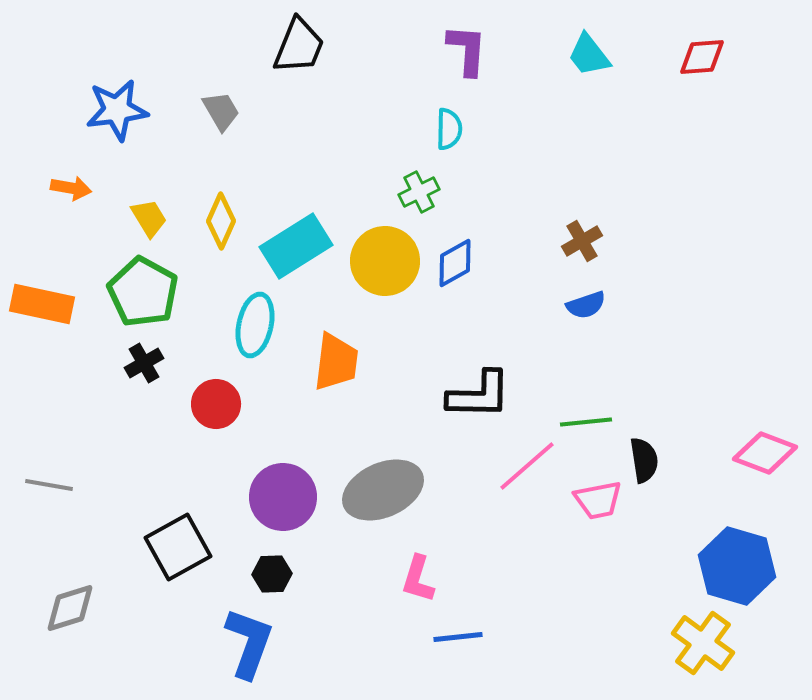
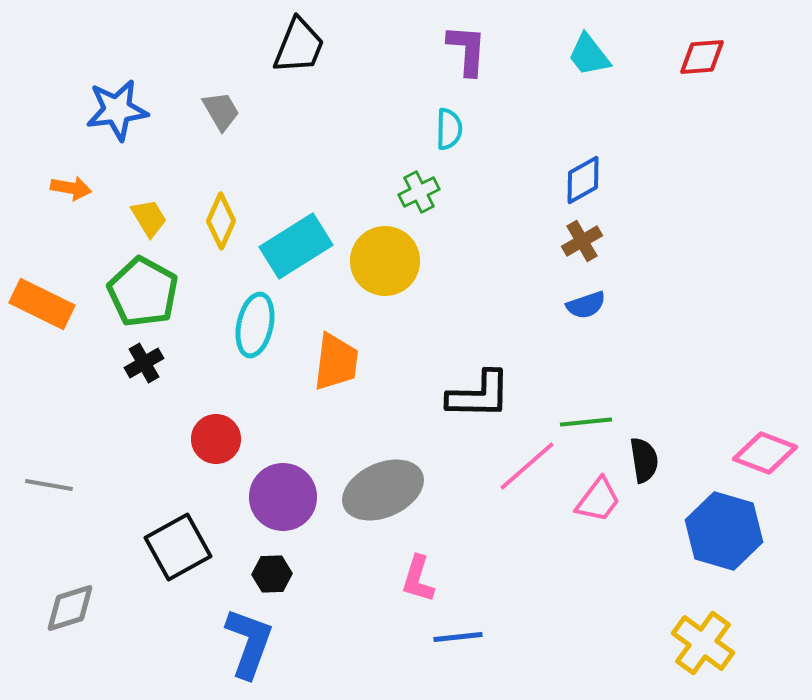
blue diamond: moved 128 px right, 83 px up
orange rectangle: rotated 14 degrees clockwise
red circle: moved 35 px down
pink trapezoid: rotated 42 degrees counterclockwise
blue hexagon: moved 13 px left, 35 px up
